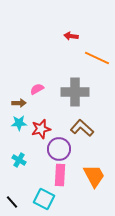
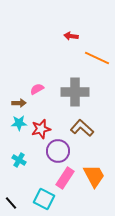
purple circle: moved 1 px left, 2 px down
pink rectangle: moved 5 px right, 3 px down; rotated 30 degrees clockwise
black line: moved 1 px left, 1 px down
